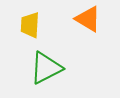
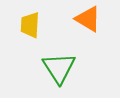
green triangle: moved 13 px right; rotated 36 degrees counterclockwise
